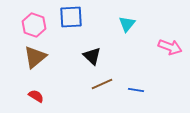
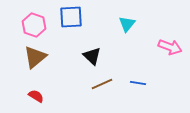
blue line: moved 2 px right, 7 px up
